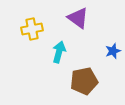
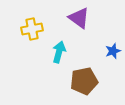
purple triangle: moved 1 px right
